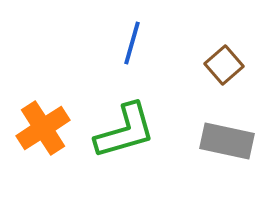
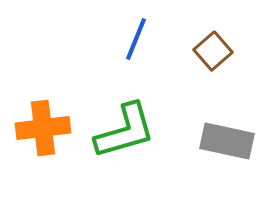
blue line: moved 4 px right, 4 px up; rotated 6 degrees clockwise
brown square: moved 11 px left, 14 px up
orange cross: rotated 26 degrees clockwise
